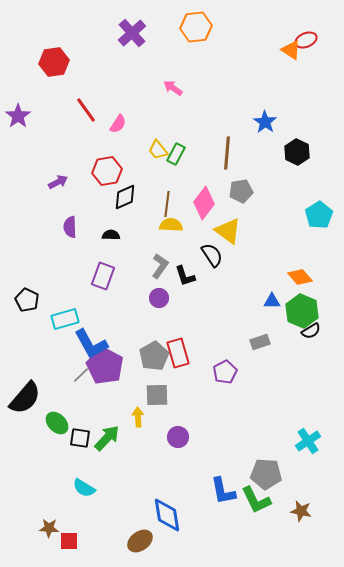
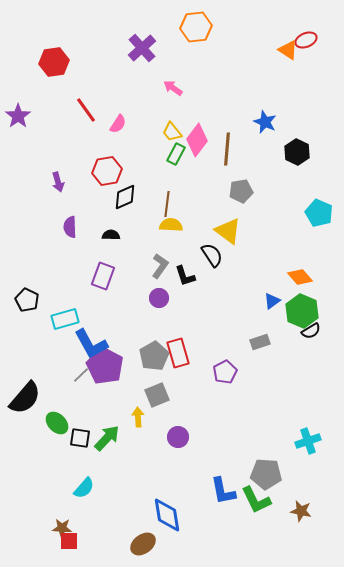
purple cross at (132, 33): moved 10 px right, 15 px down
orange triangle at (291, 50): moved 3 px left
blue star at (265, 122): rotated 10 degrees counterclockwise
yellow trapezoid at (158, 150): moved 14 px right, 18 px up
brown line at (227, 153): moved 4 px up
purple arrow at (58, 182): rotated 102 degrees clockwise
pink diamond at (204, 203): moved 7 px left, 63 px up
cyan pentagon at (319, 215): moved 2 px up; rotated 16 degrees counterclockwise
blue triangle at (272, 301): rotated 36 degrees counterclockwise
gray square at (157, 395): rotated 20 degrees counterclockwise
cyan cross at (308, 441): rotated 15 degrees clockwise
cyan semicircle at (84, 488): rotated 80 degrees counterclockwise
brown star at (49, 528): moved 13 px right
brown ellipse at (140, 541): moved 3 px right, 3 px down
